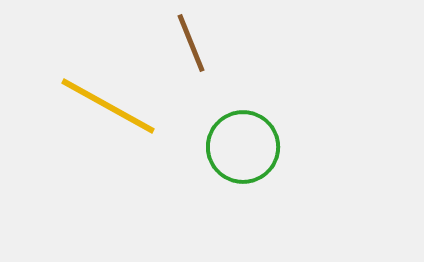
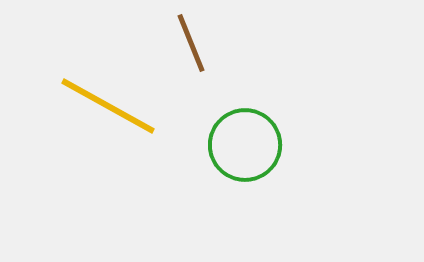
green circle: moved 2 px right, 2 px up
